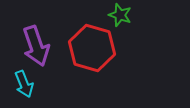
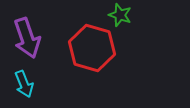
purple arrow: moved 9 px left, 8 px up
